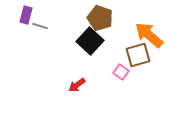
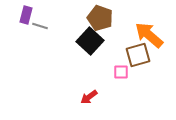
pink square: rotated 35 degrees counterclockwise
red arrow: moved 12 px right, 12 px down
